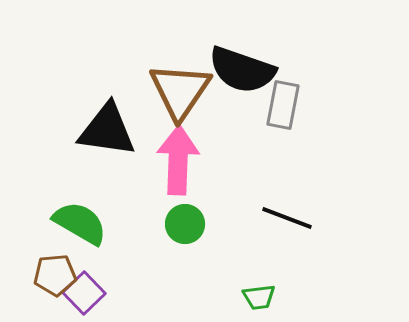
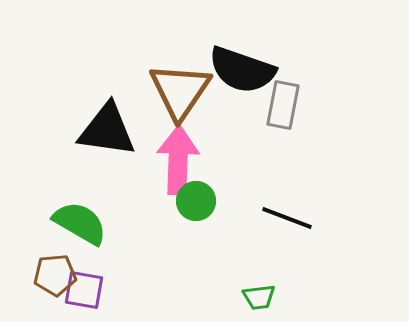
green circle: moved 11 px right, 23 px up
purple square: moved 3 px up; rotated 36 degrees counterclockwise
